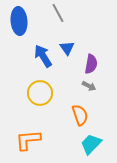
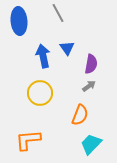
blue arrow: rotated 20 degrees clockwise
gray arrow: rotated 64 degrees counterclockwise
orange semicircle: rotated 40 degrees clockwise
